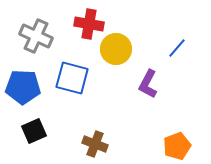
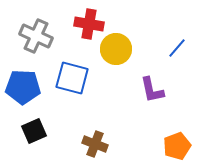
purple L-shape: moved 4 px right, 6 px down; rotated 40 degrees counterclockwise
